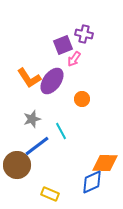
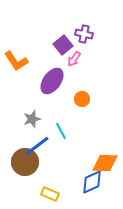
purple square: rotated 18 degrees counterclockwise
orange L-shape: moved 13 px left, 17 px up
brown circle: moved 8 px right, 3 px up
